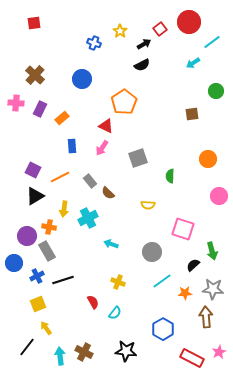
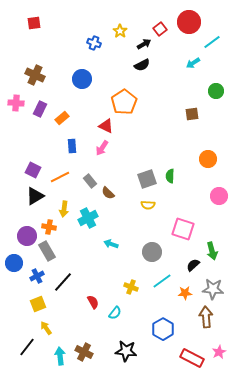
brown cross at (35, 75): rotated 18 degrees counterclockwise
gray square at (138, 158): moved 9 px right, 21 px down
black line at (63, 280): moved 2 px down; rotated 30 degrees counterclockwise
yellow cross at (118, 282): moved 13 px right, 5 px down
